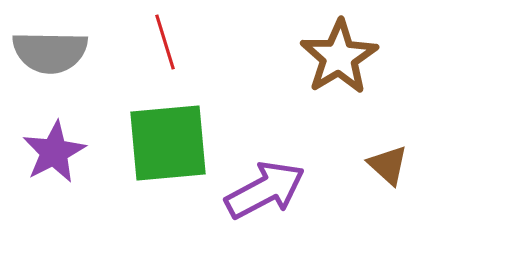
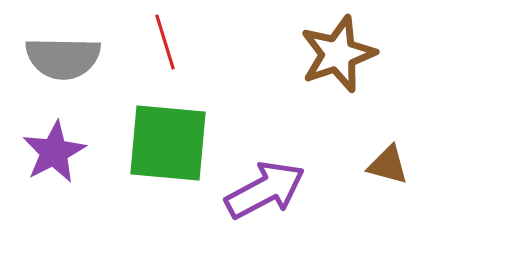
gray semicircle: moved 13 px right, 6 px down
brown star: moved 1 px left, 3 px up; rotated 12 degrees clockwise
green square: rotated 10 degrees clockwise
brown triangle: rotated 27 degrees counterclockwise
